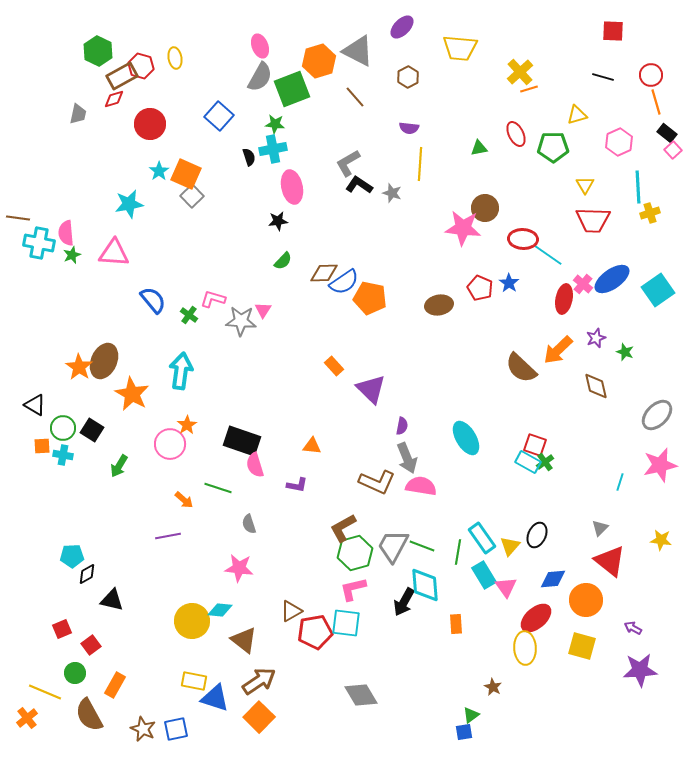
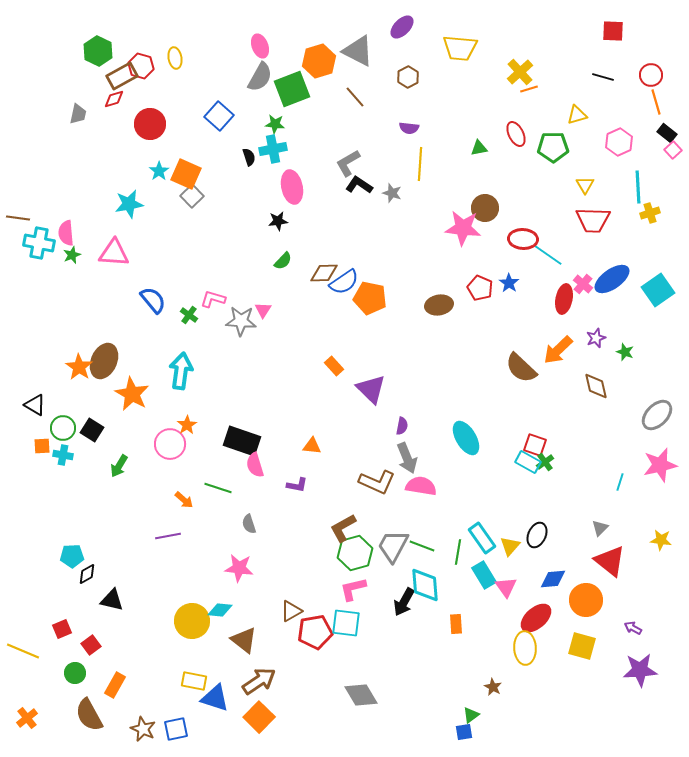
yellow line at (45, 692): moved 22 px left, 41 px up
